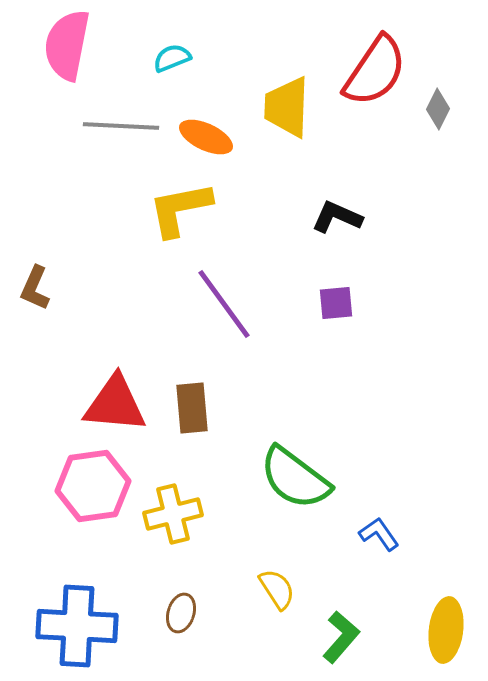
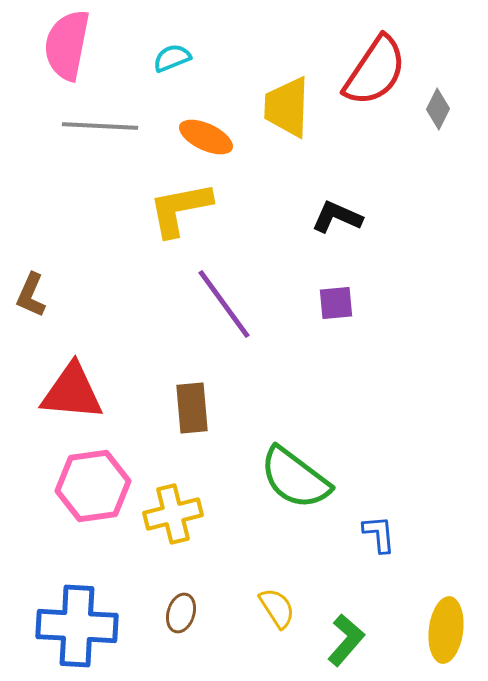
gray line: moved 21 px left
brown L-shape: moved 4 px left, 7 px down
red triangle: moved 43 px left, 12 px up
blue L-shape: rotated 30 degrees clockwise
yellow semicircle: moved 19 px down
green L-shape: moved 5 px right, 3 px down
